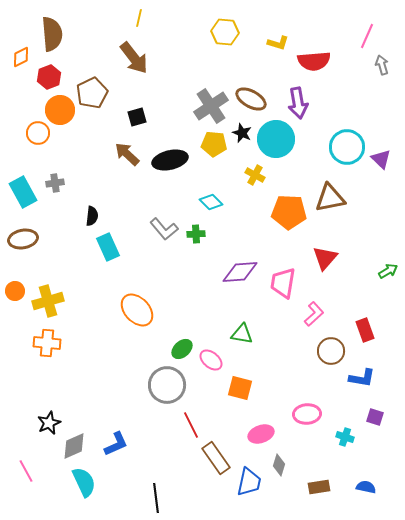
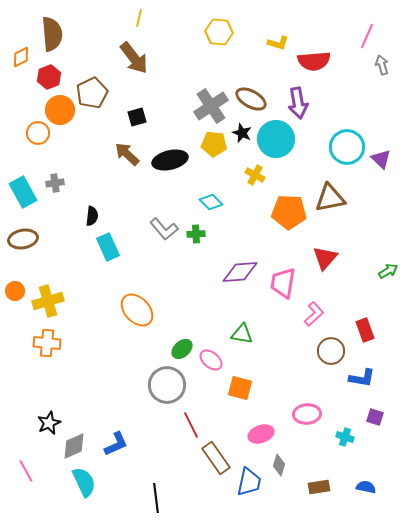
yellow hexagon at (225, 32): moved 6 px left
